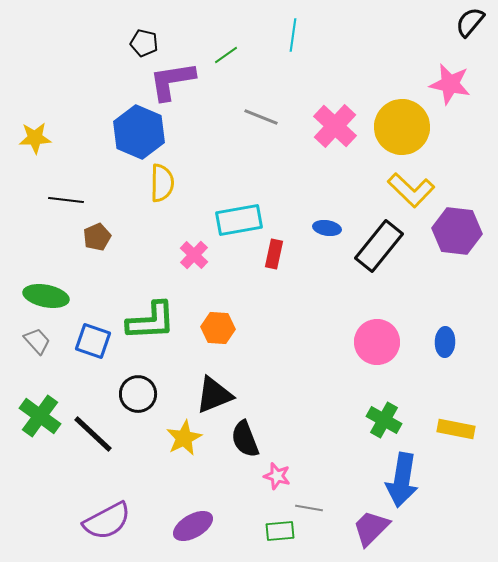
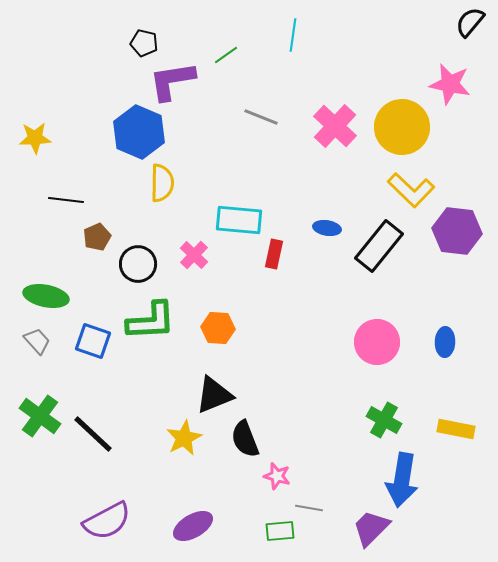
cyan rectangle at (239, 220): rotated 15 degrees clockwise
black circle at (138, 394): moved 130 px up
